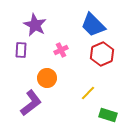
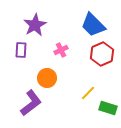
purple star: rotated 15 degrees clockwise
green rectangle: moved 7 px up
